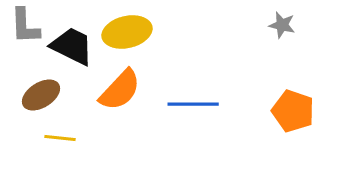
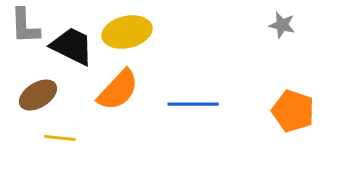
orange semicircle: moved 2 px left
brown ellipse: moved 3 px left
